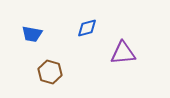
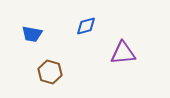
blue diamond: moved 1 px left, 2 px up
